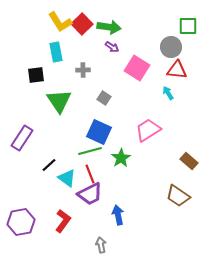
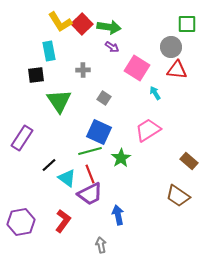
green square: moved 1 px left, 2 px up
cyan rectangle: moved 7 px left, 1 px up
cyan arrow: moved 13 px left
